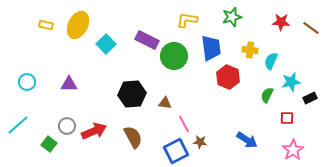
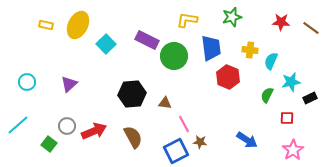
purple triangle: rotated 42 degrees counterclockwise
